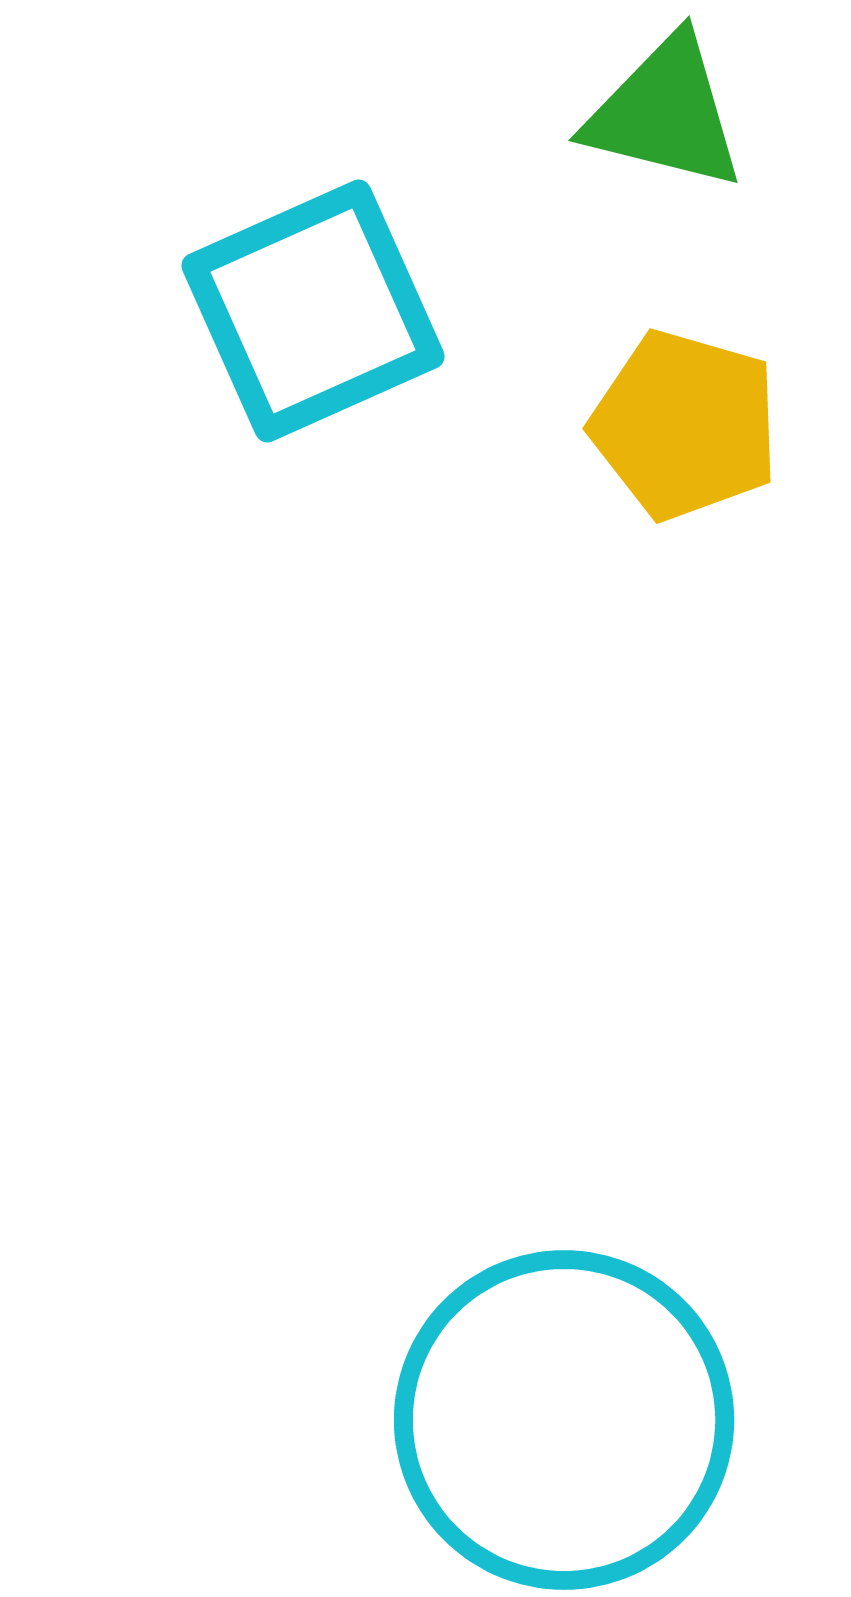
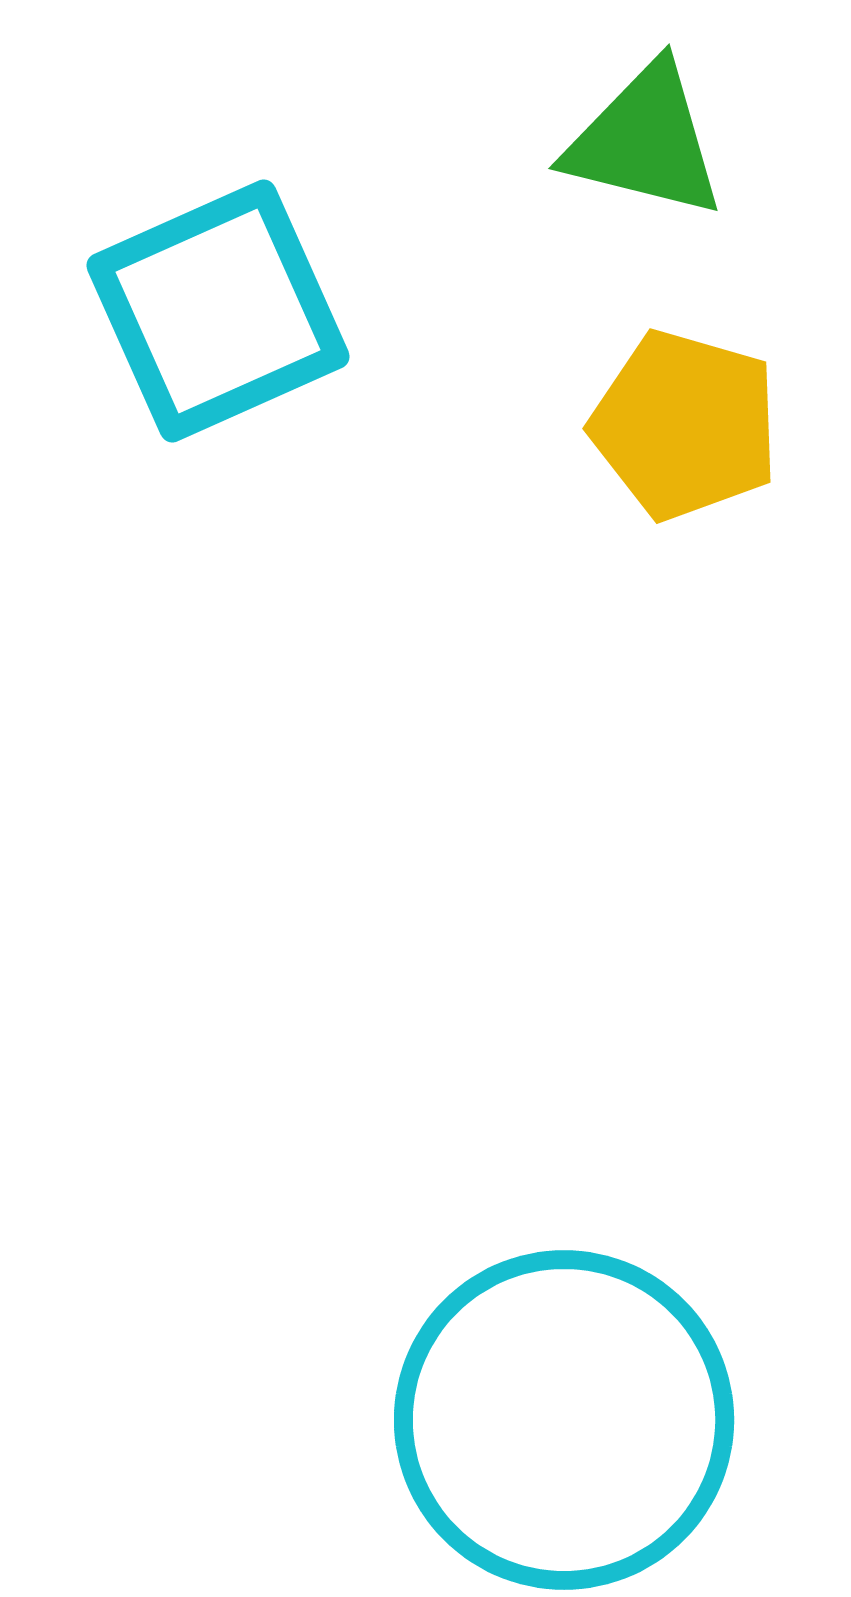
green triangle: moved 20 px left, 28 px down
cyan square: moved 95 px left
